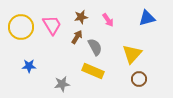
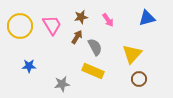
yellow circle: moved 1 px left, 1 px up
